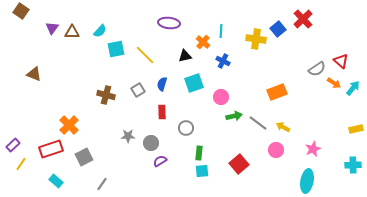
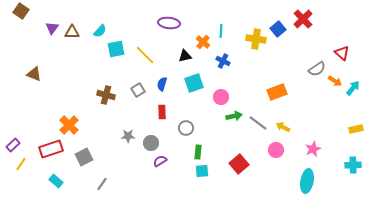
red triangle at (341, 61): moved 1 px right, 8 px up
orange arrow at (334, 83): moved 1 px right, 2 px up
green rectangle at (199, 153): moved 1 px left, 1 px up
